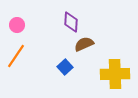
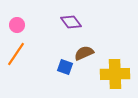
purple diamond: rotated 40 degrees counterclockwise
brown semicircle: moved 9 px down
orange line: moved 2 px up
blue square: rotated 28 degrees counterclockwise
